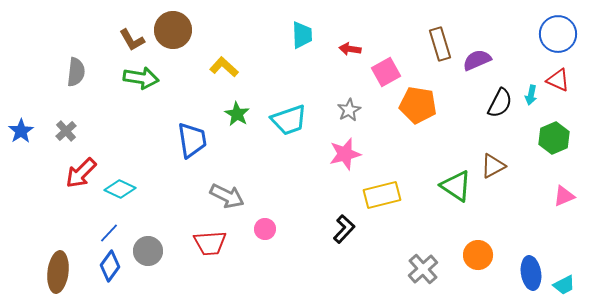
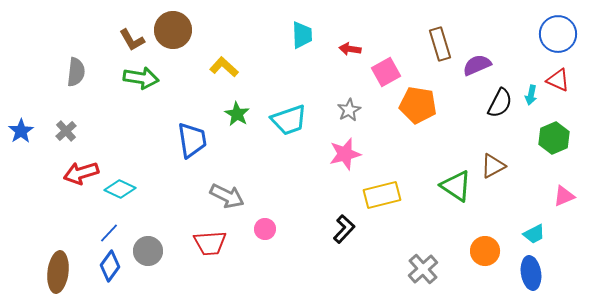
purple semicircle at (477, 60): moved 5 px down
red arrow at (81, 173): rotated 28 degrees clockwise
orange circle at (478, 255): moved 7 px right, 4 px up
cyan trapezoid at (564, 285): moved 30 px left, 51 px up
